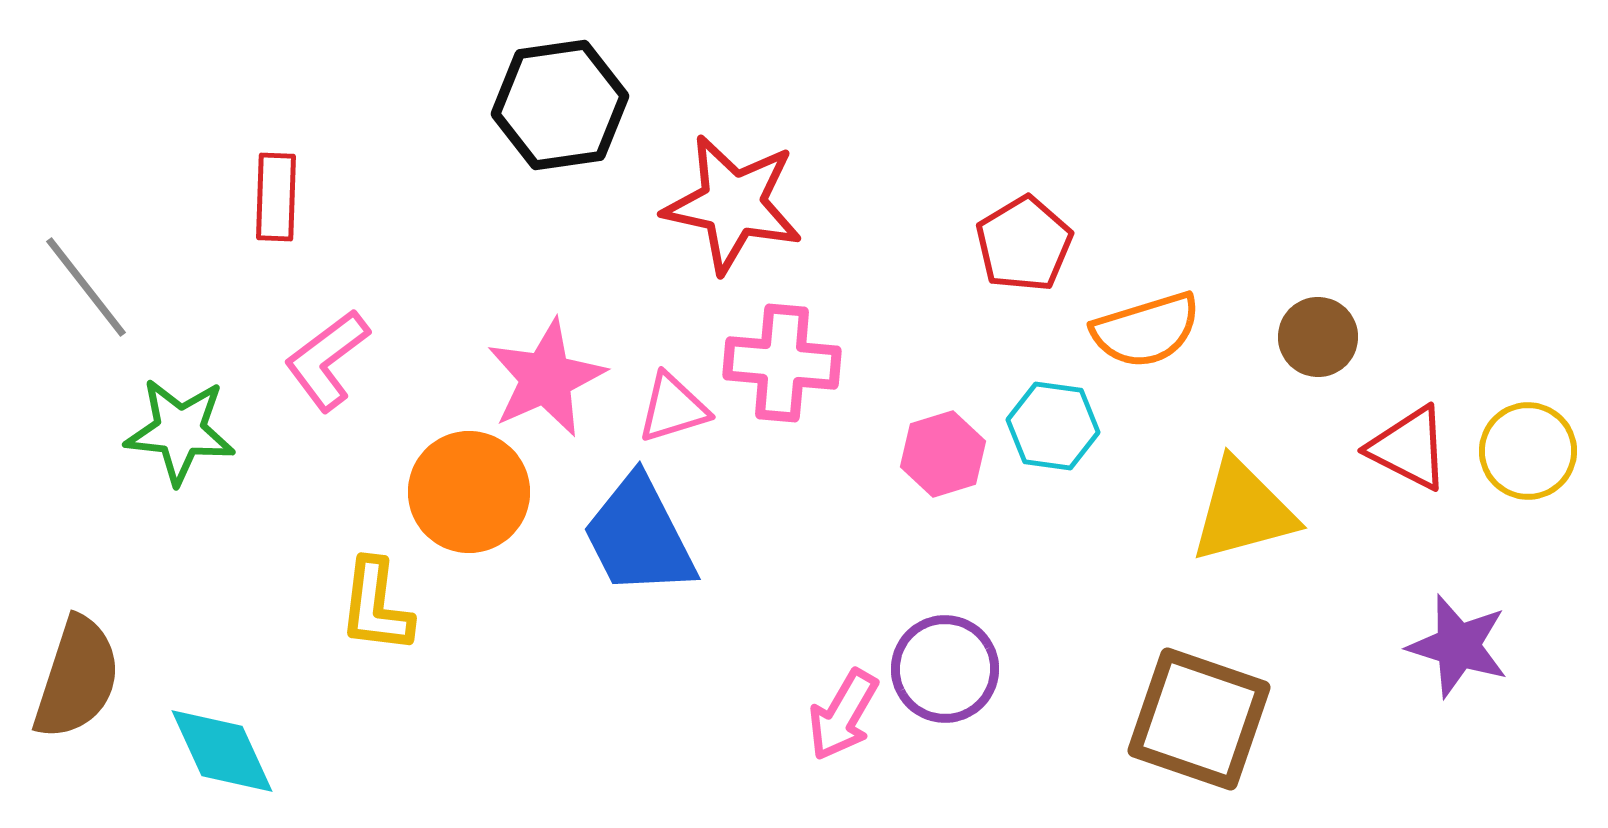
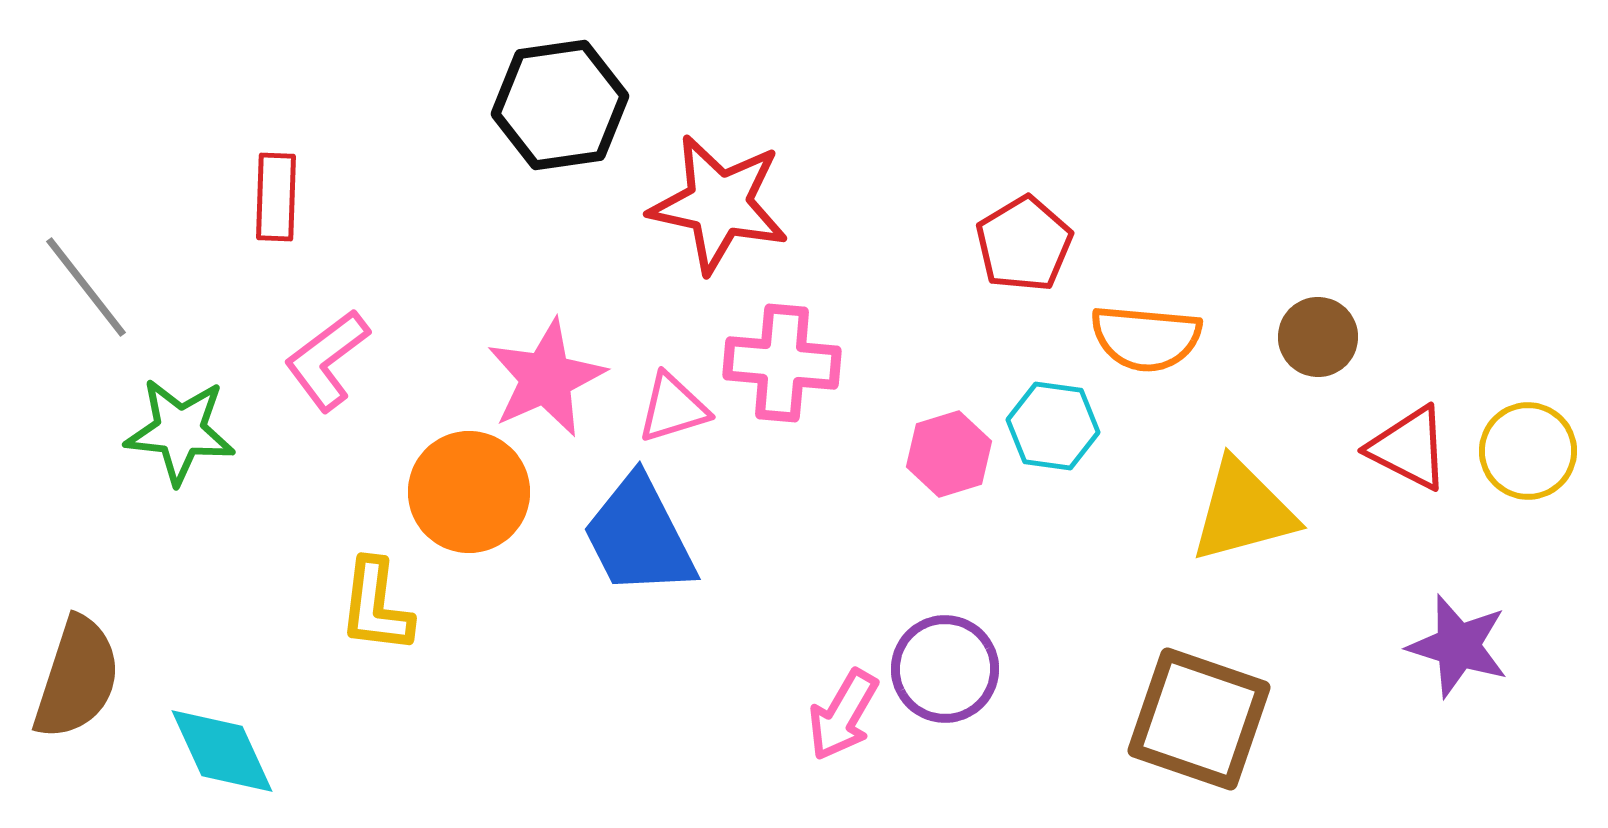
red star: moved 14 px left
orange semicircle: moved 8 px down; rotated 22 degrees clockwise
pink hexagon: moved 6 px right
